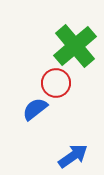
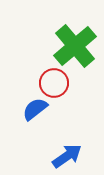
red circle: moved 2 px left
blue arrow: moved 6 px left
